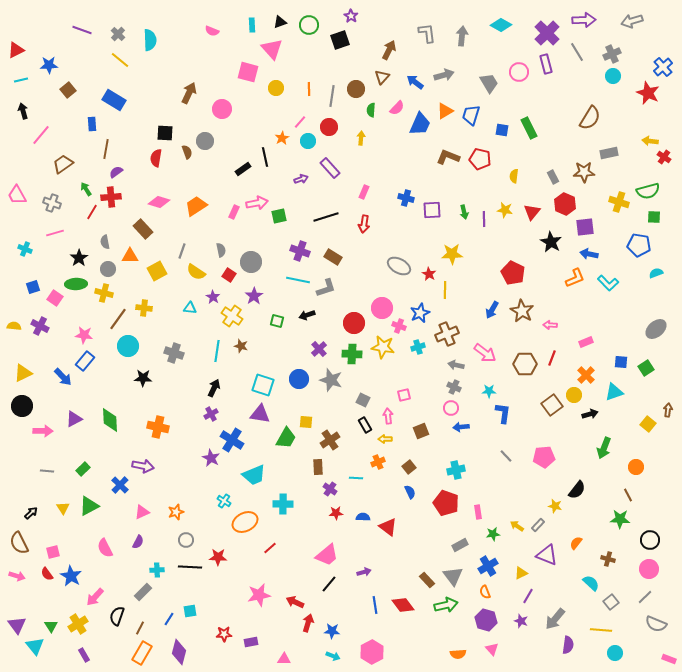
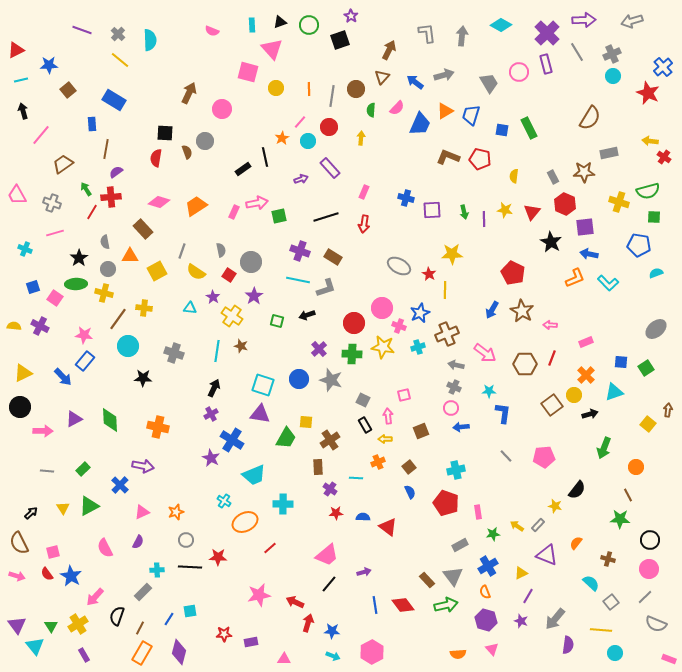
black circle at (22, 406): moved 2 px left, 1 px down
